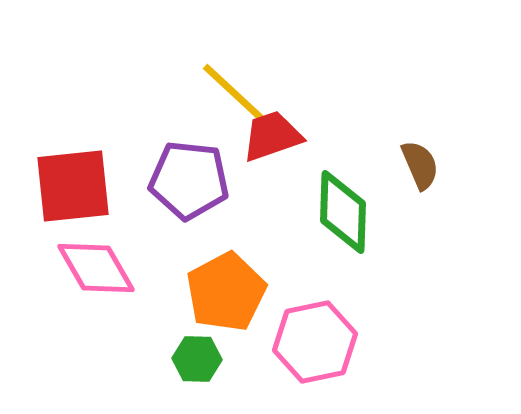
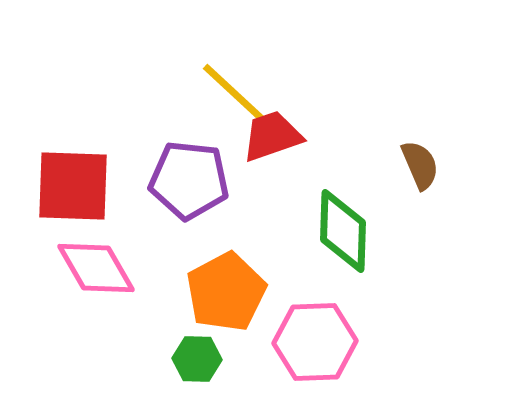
red square: rotated 8 degrees clockwise
green diamond: moved 19 px down
pink hexagon: rotated 10 degrees clockwise
